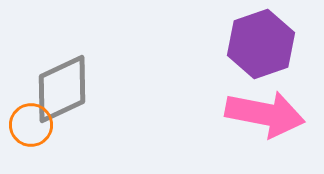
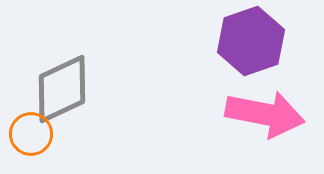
purple hexagon: moved 10 px left, 3 px up
orange circle: moved 9 px down
